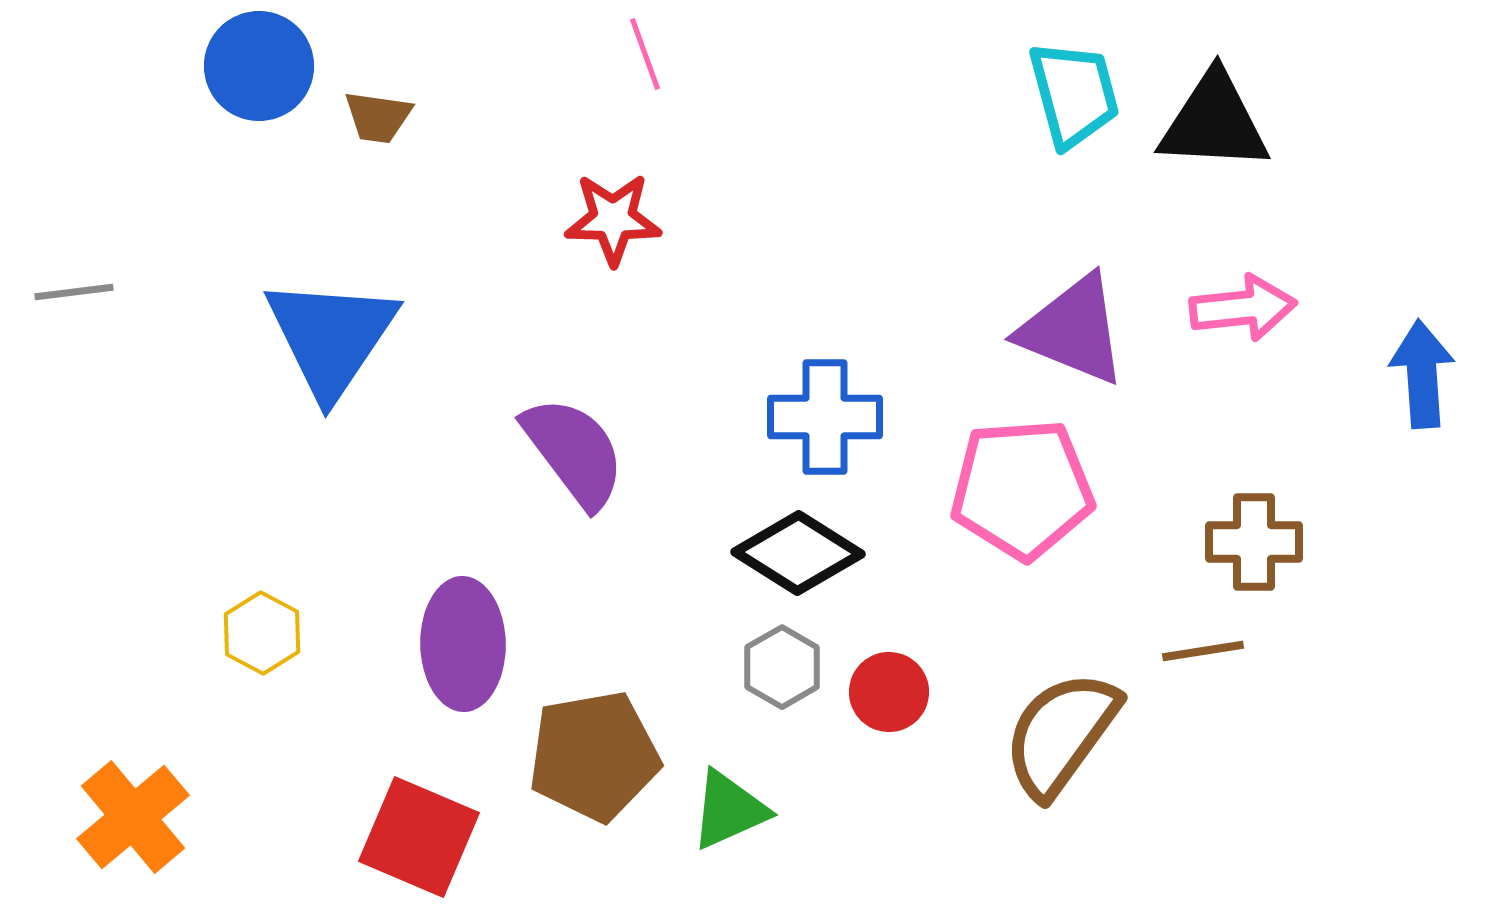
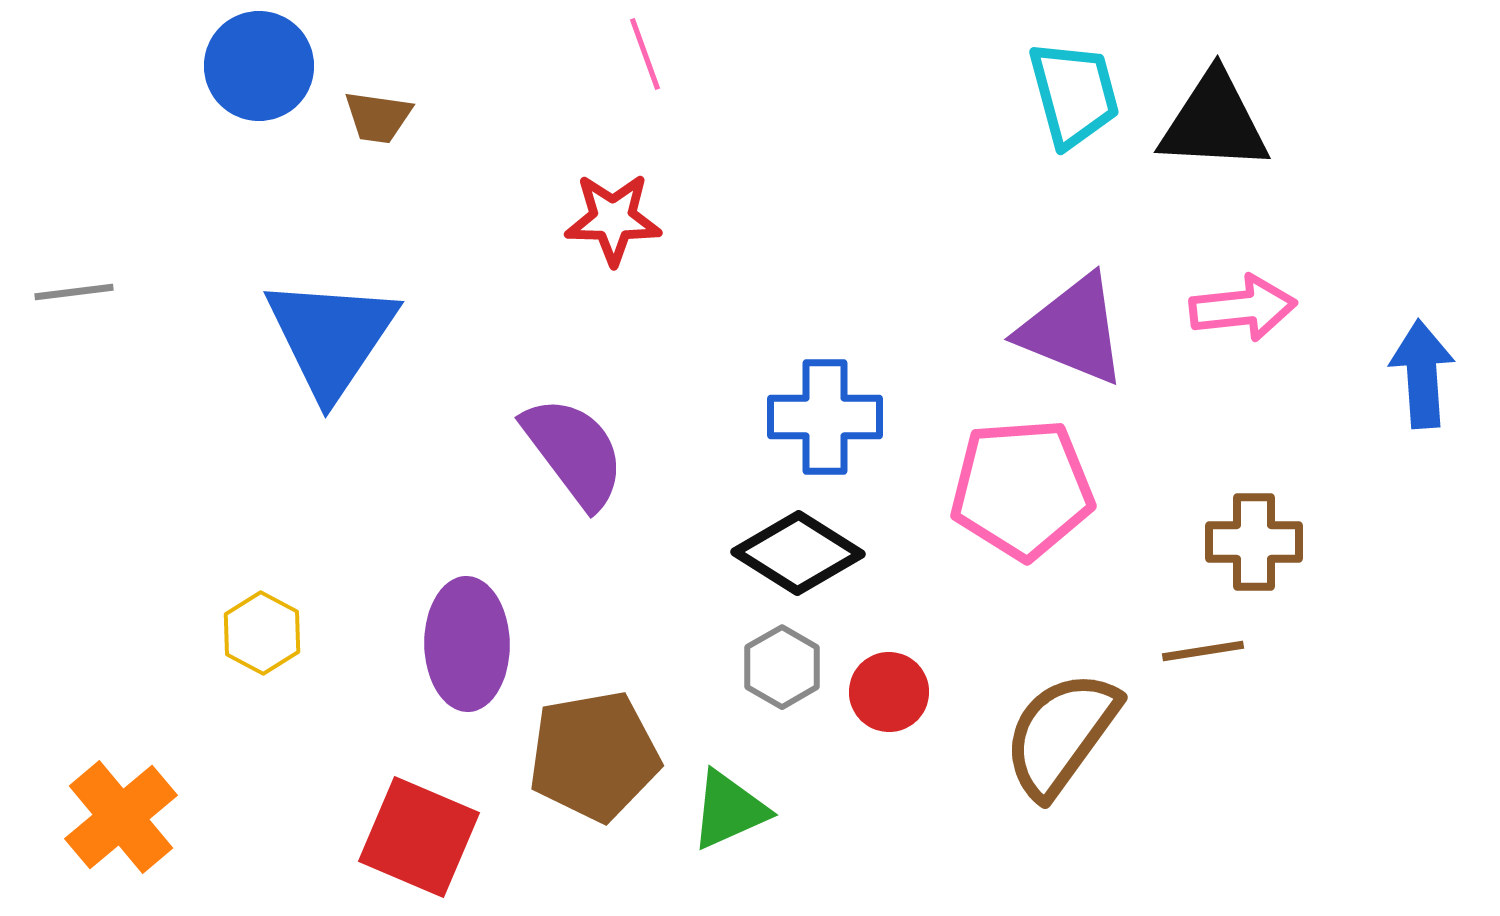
purple ellipse: moved 4 px right
orange cross: moved 12 px left
